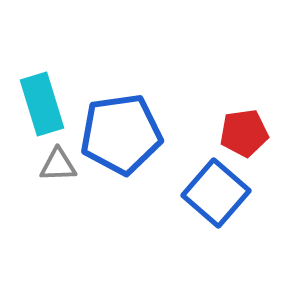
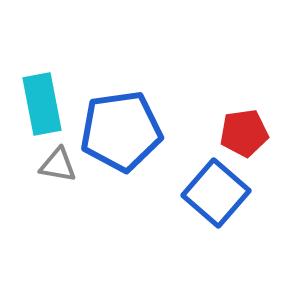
cyan rectangle: rotated 6 degrees clockwise
blue pentagon: moved 3 px up
gray triangle: rotated 12 degrees clockwise
